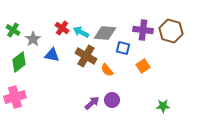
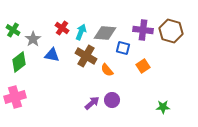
cyan arrow: rotated 84 degrees clockwise
green star: moved 1 px down
